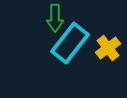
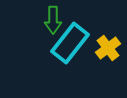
green arrow: moved 2 px left, 2 px down
